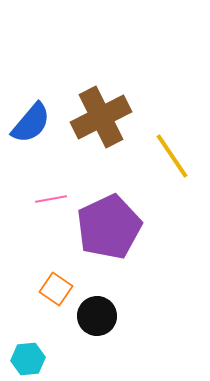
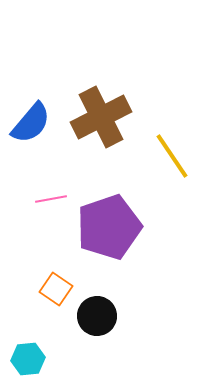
purple pentagon: rotated 6 degrees clockwise
